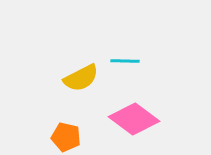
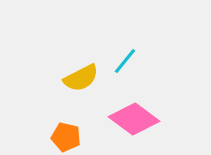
cyan line: rotated 52 degrees counterclockwise
